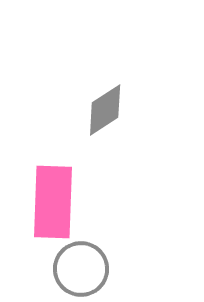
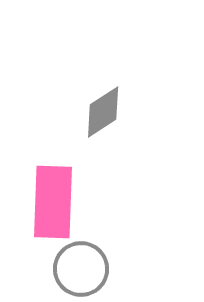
gray diamond: moved 2 px left, 2 px down
